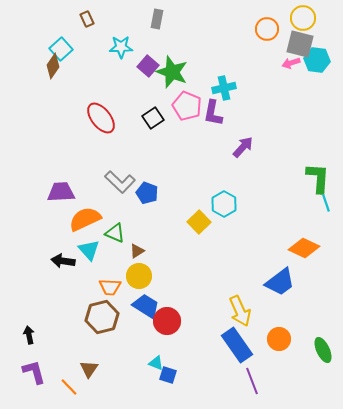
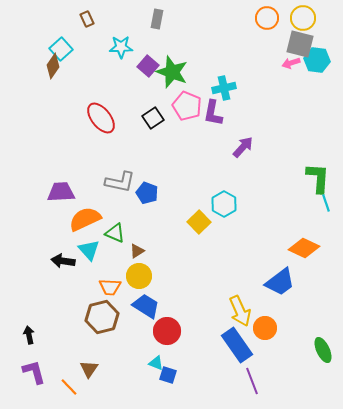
orange circle at (267, 29): moved 11 px up
gray L-shape at (120, 182): rotated 32 degrees counterclockwise
red circle at (167, 321): moved 10 px down
orange circle at (279, 339): moved 14 px left, 11 px up
